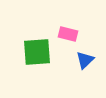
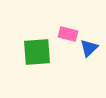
blue triangle: moved 4 px right, 12 px up
